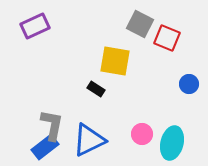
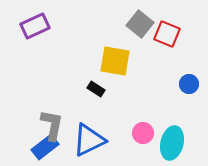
gray square: rotated 12 degrees clockwise
red square: moved 4 px up
pink circle: moved 1 px right, 1 px up
